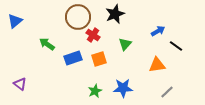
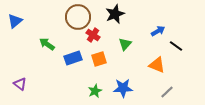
orange triangle: rotated 30 degrees clockwise
